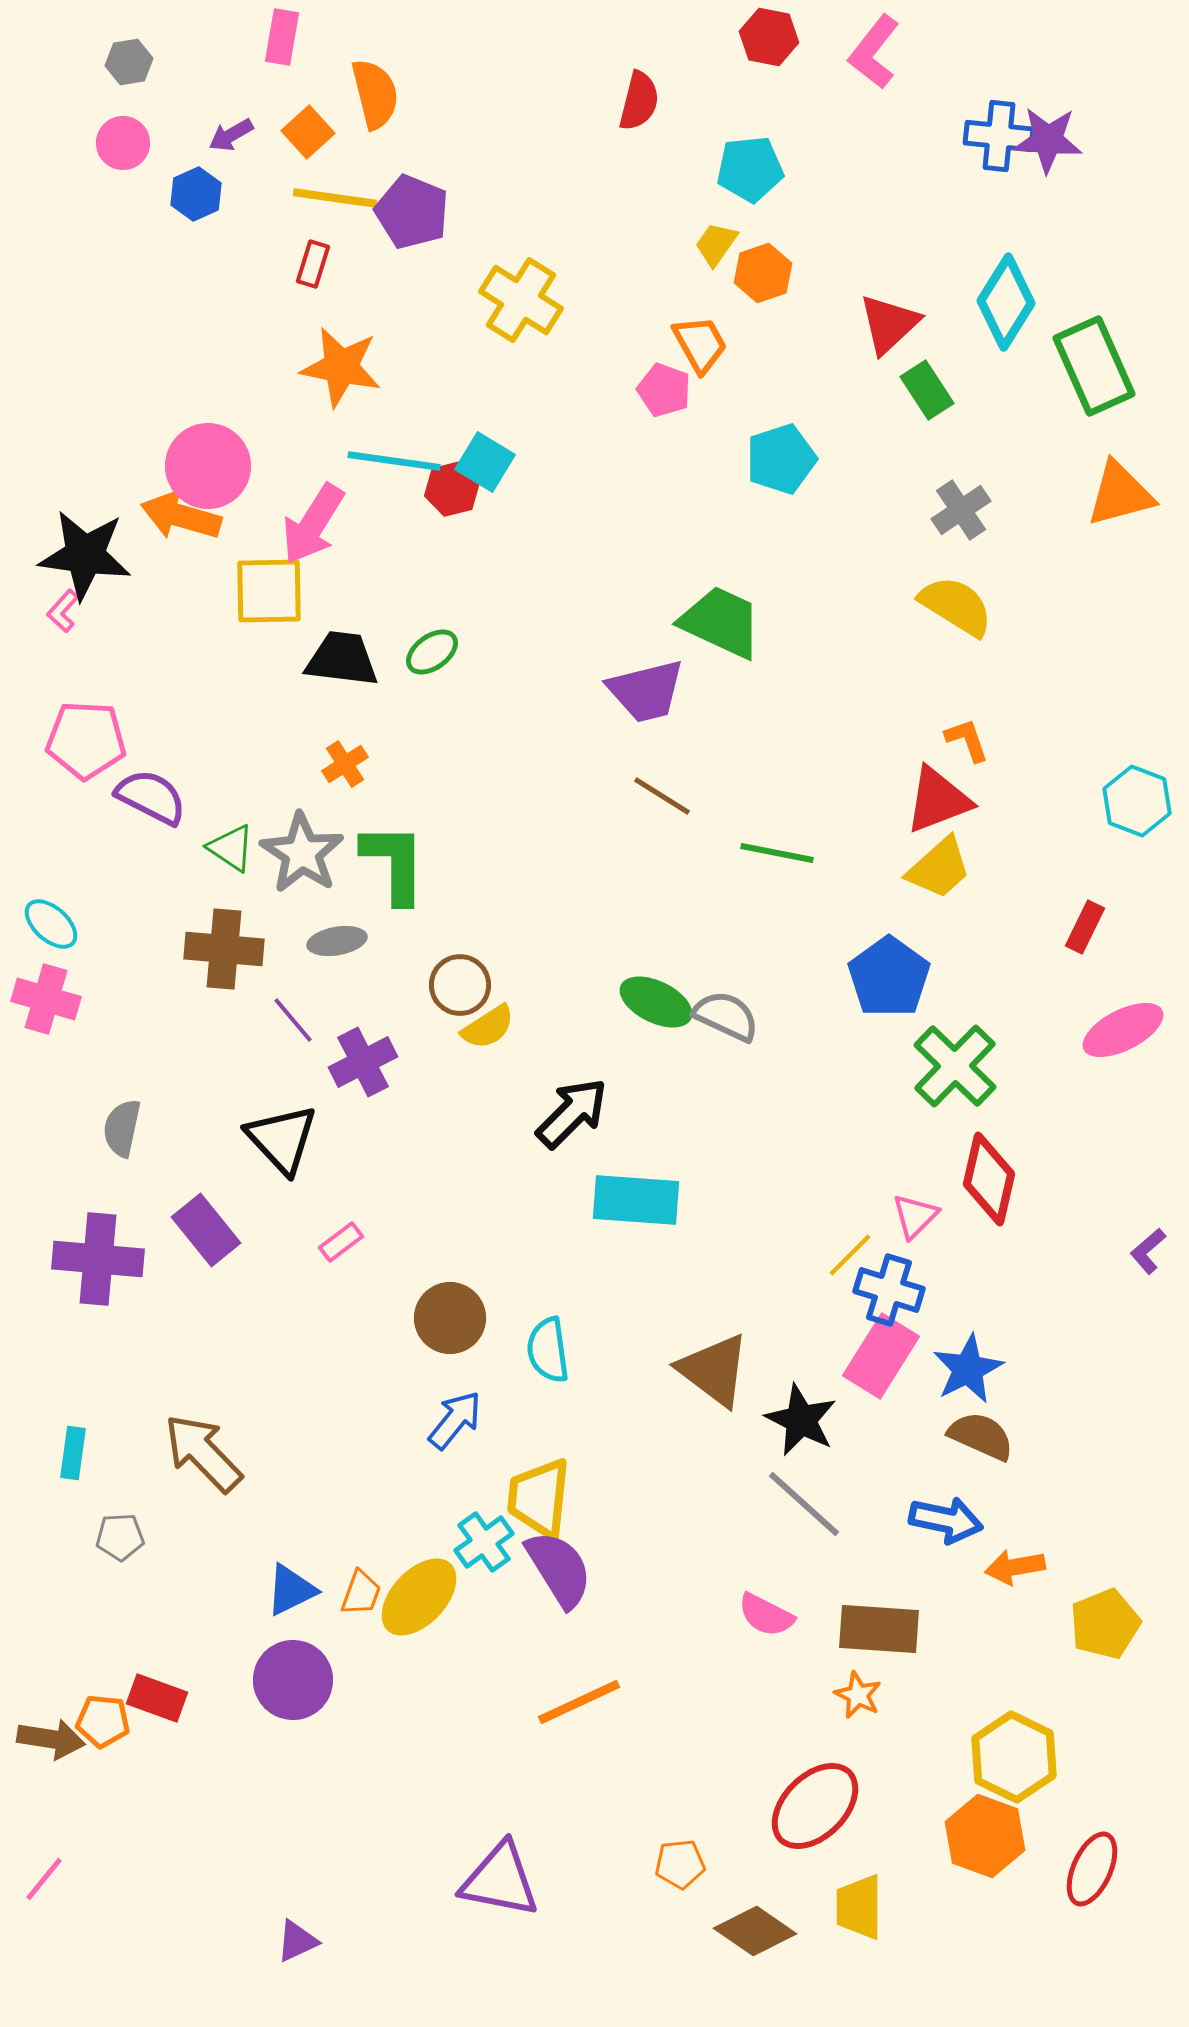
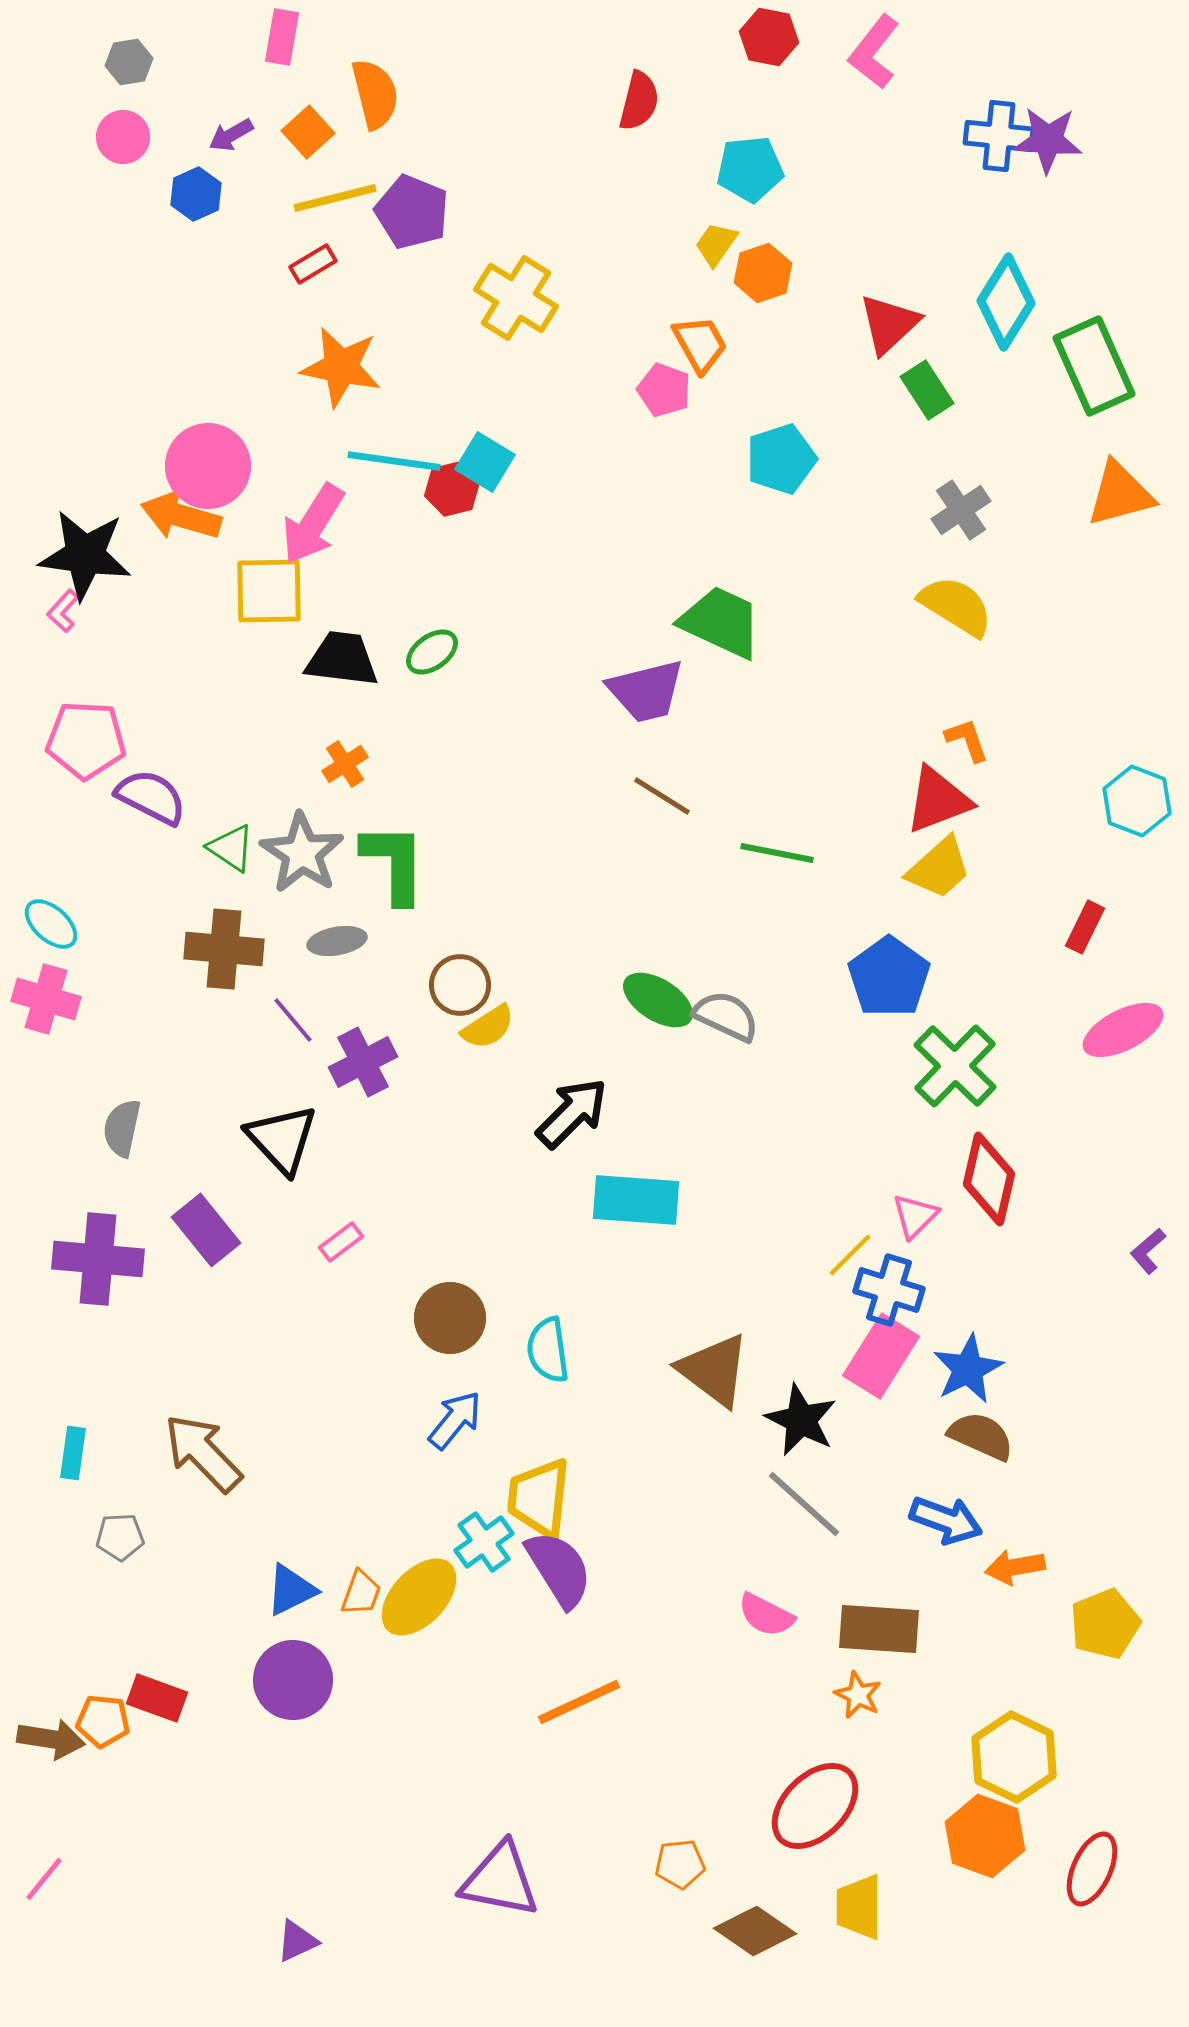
pink circle at (123, 143): moved 6 px up
yellow line at (335, 198): rotated 22 degrees counterclockwise
red rectangle at (313, 264): rotated 42 degrees clockwise
yellow cross at (521, 300): moved 5 px left, 2 px up
green ellipse at (656, 1002): moved 2 px right, 2 px up; rotated 6 degrees clockwise
blue arrow at (946, 1520): rotated 8 degrees clockwise
